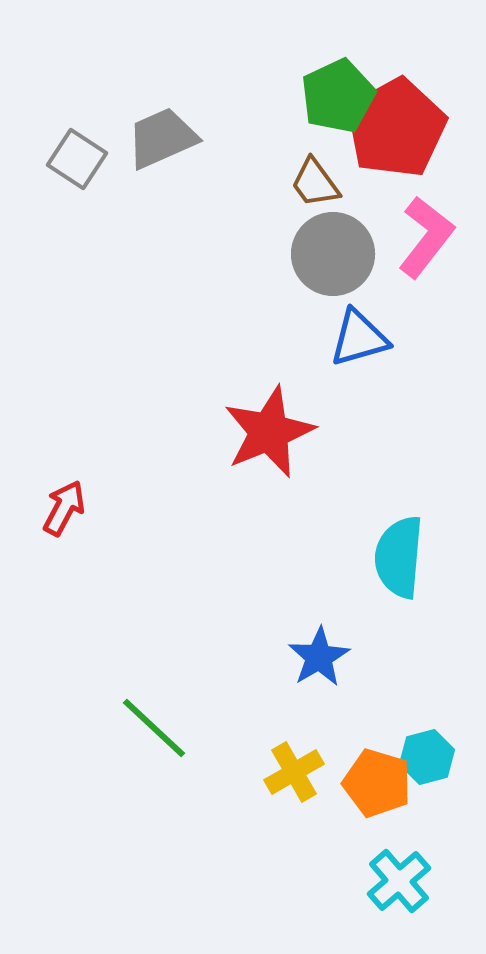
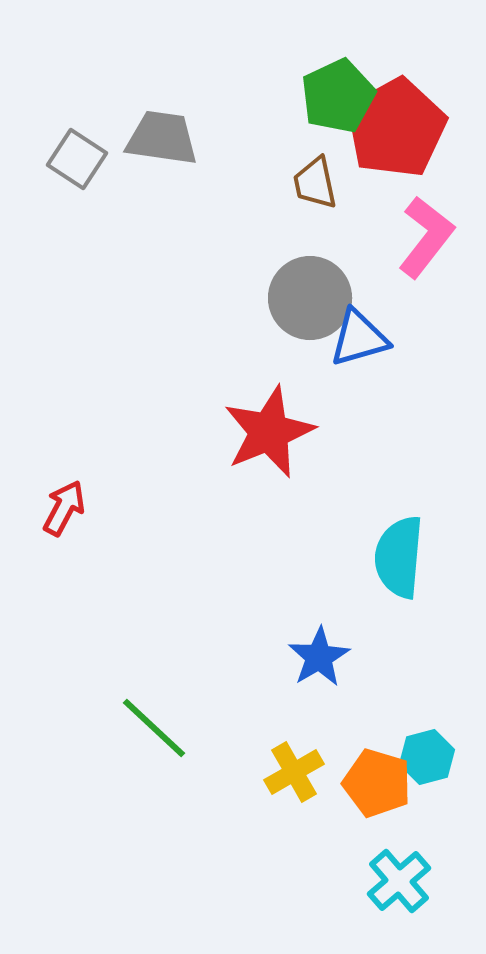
gray trapezoid: rotated 32 degrees clockwise
brown trapezoid: rotated 24 degrees clockwise
gray circle: moved 23 px left, 44 px down
